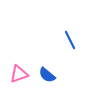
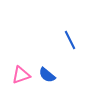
pink triangle: moved 2 px right, 1 px down
